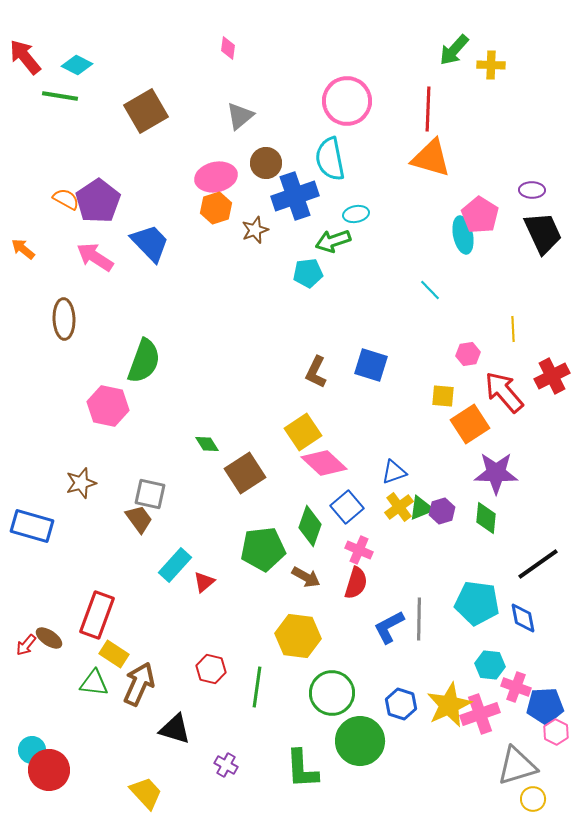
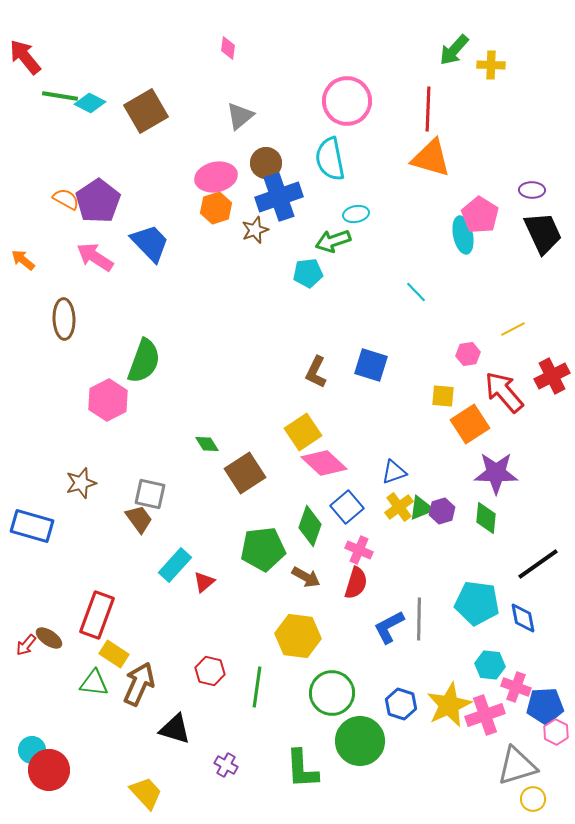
cyan diamond at (77, 65): moved 13 px right, 38 px down
blue cross at (295, 196): moved 16 px left, 1 px down
orange arrow at (23, 249): moved 11 px down
cyan line at (430, 290): moved 14 px left, 2 px down
yellow line at (513, 329): rotated 65 degrees clockwise
pink hexagon at (108, 406): moved 6 px up; rotated 21 degrees clockwise
red hexagon at (211, 669): moved 1 px left, 2 px down
pink cross at (480, 714): moved 5 px right, 1 px down
